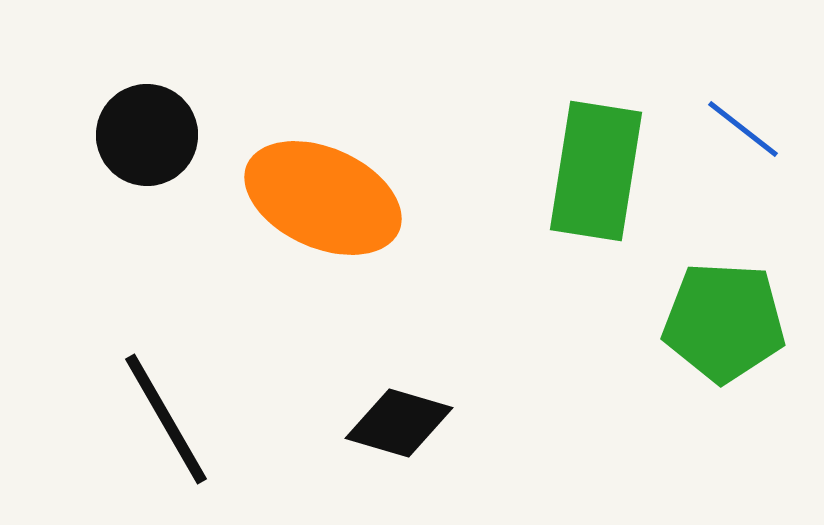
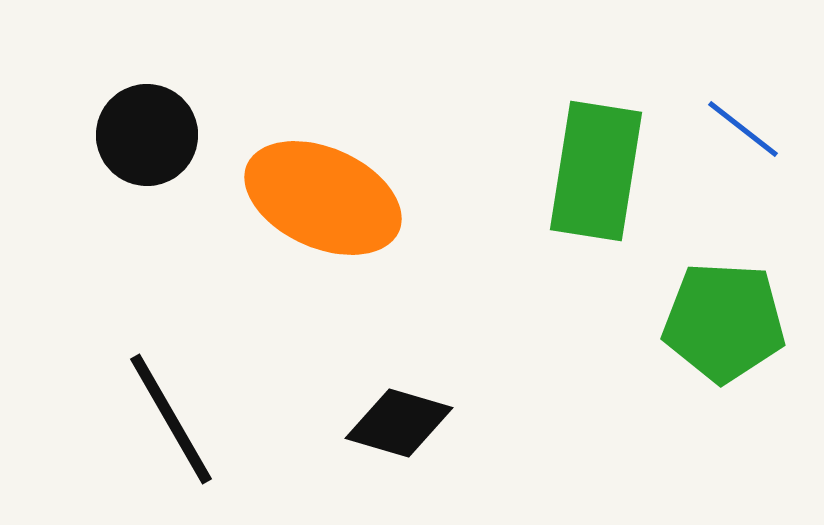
black line: moved 5 px right
